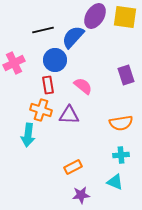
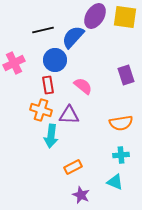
cyan arrow: moved 23 px right, 1 px down
purple star: rotated 30 degrees clockwise
